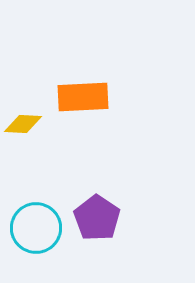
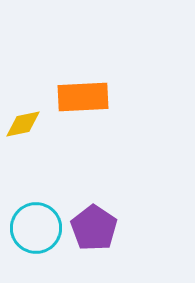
yellow diamond: rotated 15 degrees counterclockwise
purple pentagon: moved 3 px left, 10 px down
